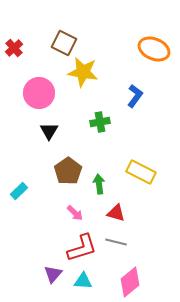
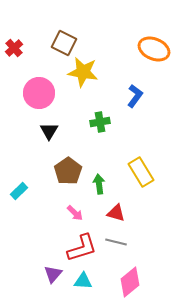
yellow rectangle: rotated 32 degrees clockwise
